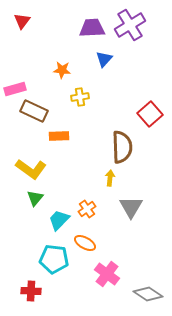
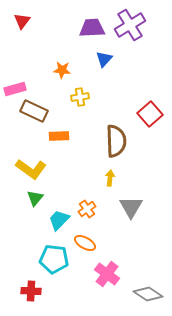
brown semicircle: moved 6 px left, 6 px up
